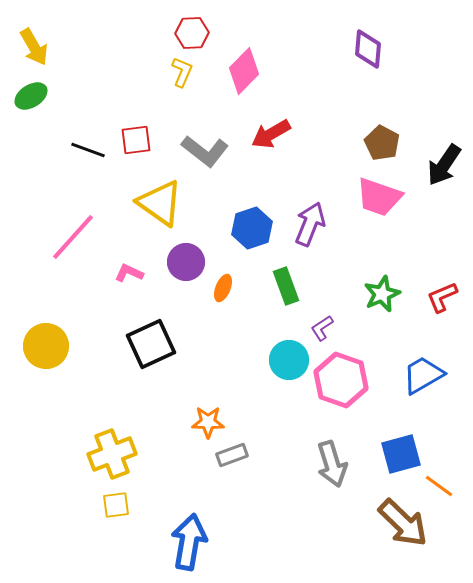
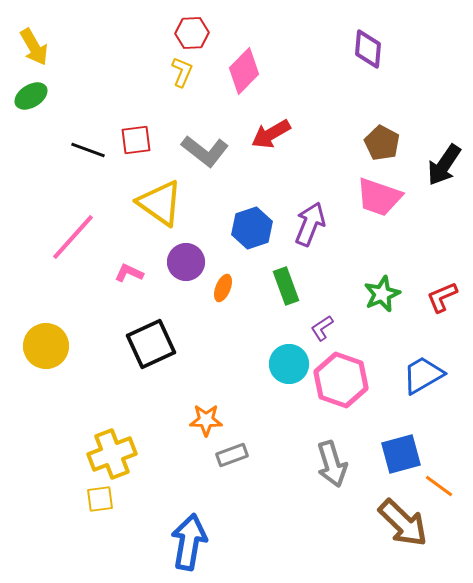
cyan circle: moved 4 px down
orange star: moved 2 px left, 2 px up
yellow square: moved 16 px left, 6 px up
